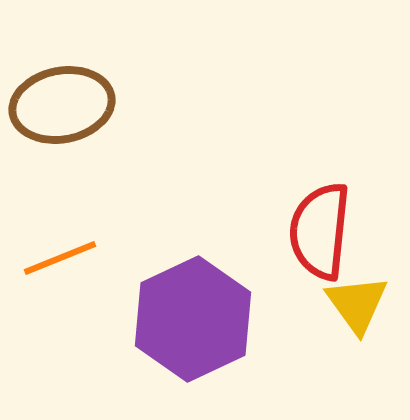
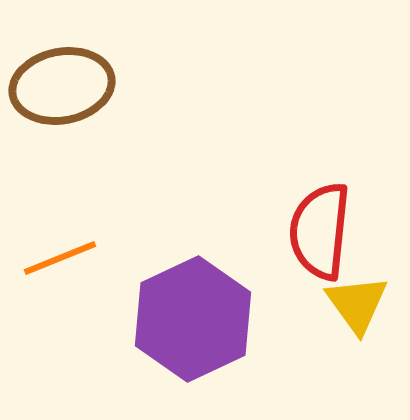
brown ellipse: moved 19 px up
